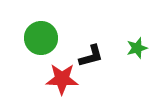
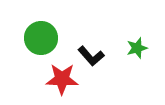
black L-shape: rotated 64 degrees clockwise
